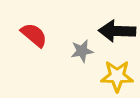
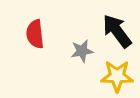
black arrow: rotated 51 degrees clockwise
red semicircle: moved 1 px right, 1 px up; rotated 136 degrees counterclockwise
